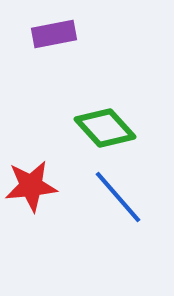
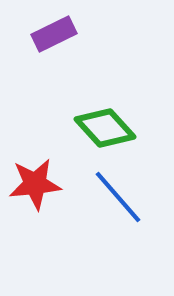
purple rectangle: rotated 15 degrees counterclockwise
red star: moved 4 px right, 2 px up
